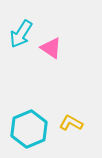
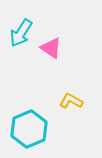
cyan arrow: moved 1 px up
yellow L-shape: moved 22 px up
